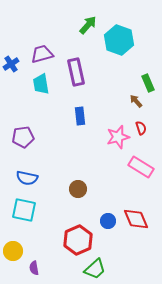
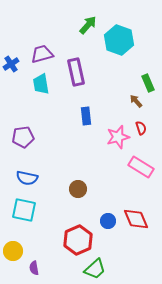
blue rectangle: moved 6 px right
